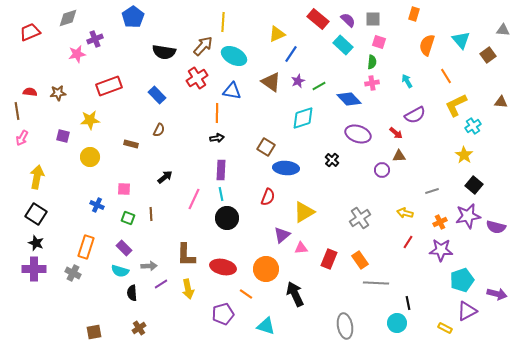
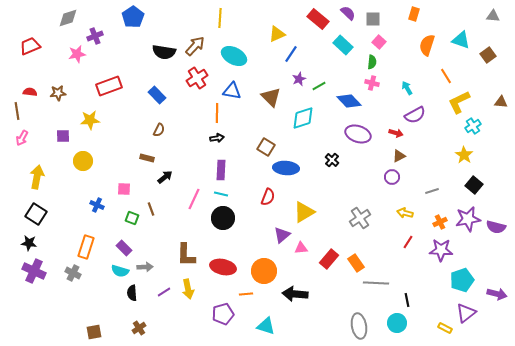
purple semicircle at (348, 20): moved 7 px up
yellow line at (223, 22): moved 3 px left, 4 px up
gray triangle at (503, 30): moved 10 px left, 14 px up
red trapezoid at (30, 32): moved 14 px down
purple cross at (95, 39): moved 3 px up
cyan triangle at (461, 40): rotated 30 degrees counterclockwise
pink square at (379, 42): rotated 24 degrees clockwise
brown arrow at (203, 46): moved 8 px left
purple star at (298, 81): moved 1 px right, 2 px up
cyan arrow at (407, 81): moved 7 px down
brown triangle at (271, 82): moved 15 px down; rotated 10 degrees clockwise
pink cross at (372, 83): rotated 24 degrees clockwise
blue diamond at (349, 99): moved 2 px down
yellow L-shape at (456, 105): moved 3 px right, 3 px up
red arrow at (396, 133): rotated 24 degrees counterclockwise
purple square at (63, 136): rotated 16 degrees counterclockwise
brown rectangle at (131, 144): moved 16 px right, 14 px down
brown triangle at (399, 156): rotated 24 degrees counterclockwise
yellow circle at (90, 157): moved 7 px left, 4 px down
purple circle at (382, 170): moved 10 px right, 7 px down
cyan line at (221, 194): rotated 64 degrees counterclockwise
brown line at (151, 214): moved 5 px up; rotated 16 degrees counterclockwise
purple star at (468, 216): moved 3 px down
green square at (128, 218): moved 4 px right
black circle at (227, 218): moved 4 px left
black star at (36, 243): moved 7 px left; rotated 14 degrees counterclockwise
red rectangle at (329, 259): rotated 18 degrees clockwise
orange rectangle at (360, 260): moved 4 px left, 3 px down
gray arrow at (149, 266): moved 4 px left, 1 px down
purple cross at (34, 269): moved 2 px down; rotated 25 degrees clockwise
orange circle at (266, 269): moved 2 px left, 2 px down
purple line at (161, 284): moved 3 px right, 8 px down
orange line at (246, 294): rotated 40 degrees counterclockwise
black arrow at (295, 294): rotated 60 degrees counterclockwise
black line at (408, 303): moved 1 px left, 3 px up
purple triangle at (467, 311): moved 1 px left, 2 px down; rotated 10 degrees counterclockwise
gray ellipse at (345, 326): moved 14 px right
